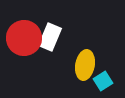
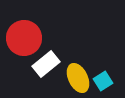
white rectangle: moved 4 px left, 27 px down; rotated 28 degrees clockwise
yellow ellipse: moved 7 px left, 13 px down; rotated 36 degrees counterclockwise
